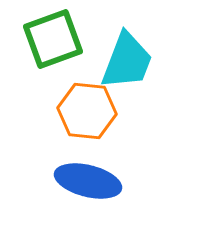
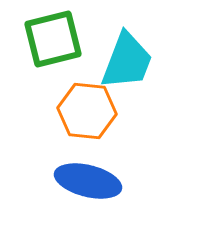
green square: rotated 6 degrees clockwise
